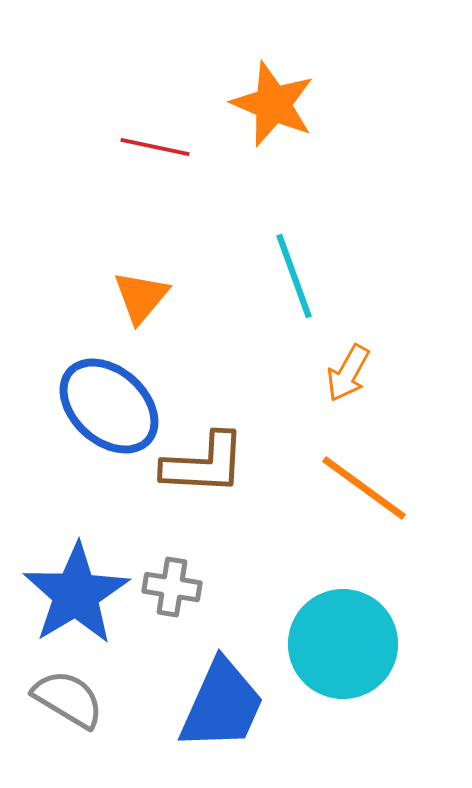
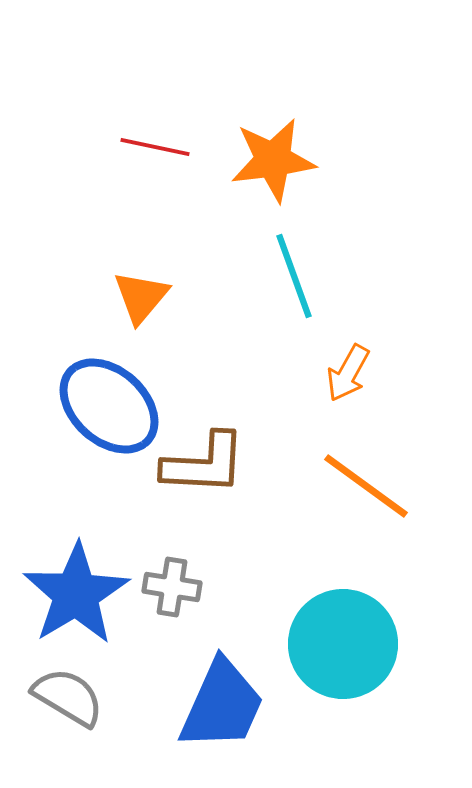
orange star: moved 56 px down; rotated 30 degrees counterclockwise
orange line: moved 2 px right, 2 px up
gray semicircle: moved 2 px up
